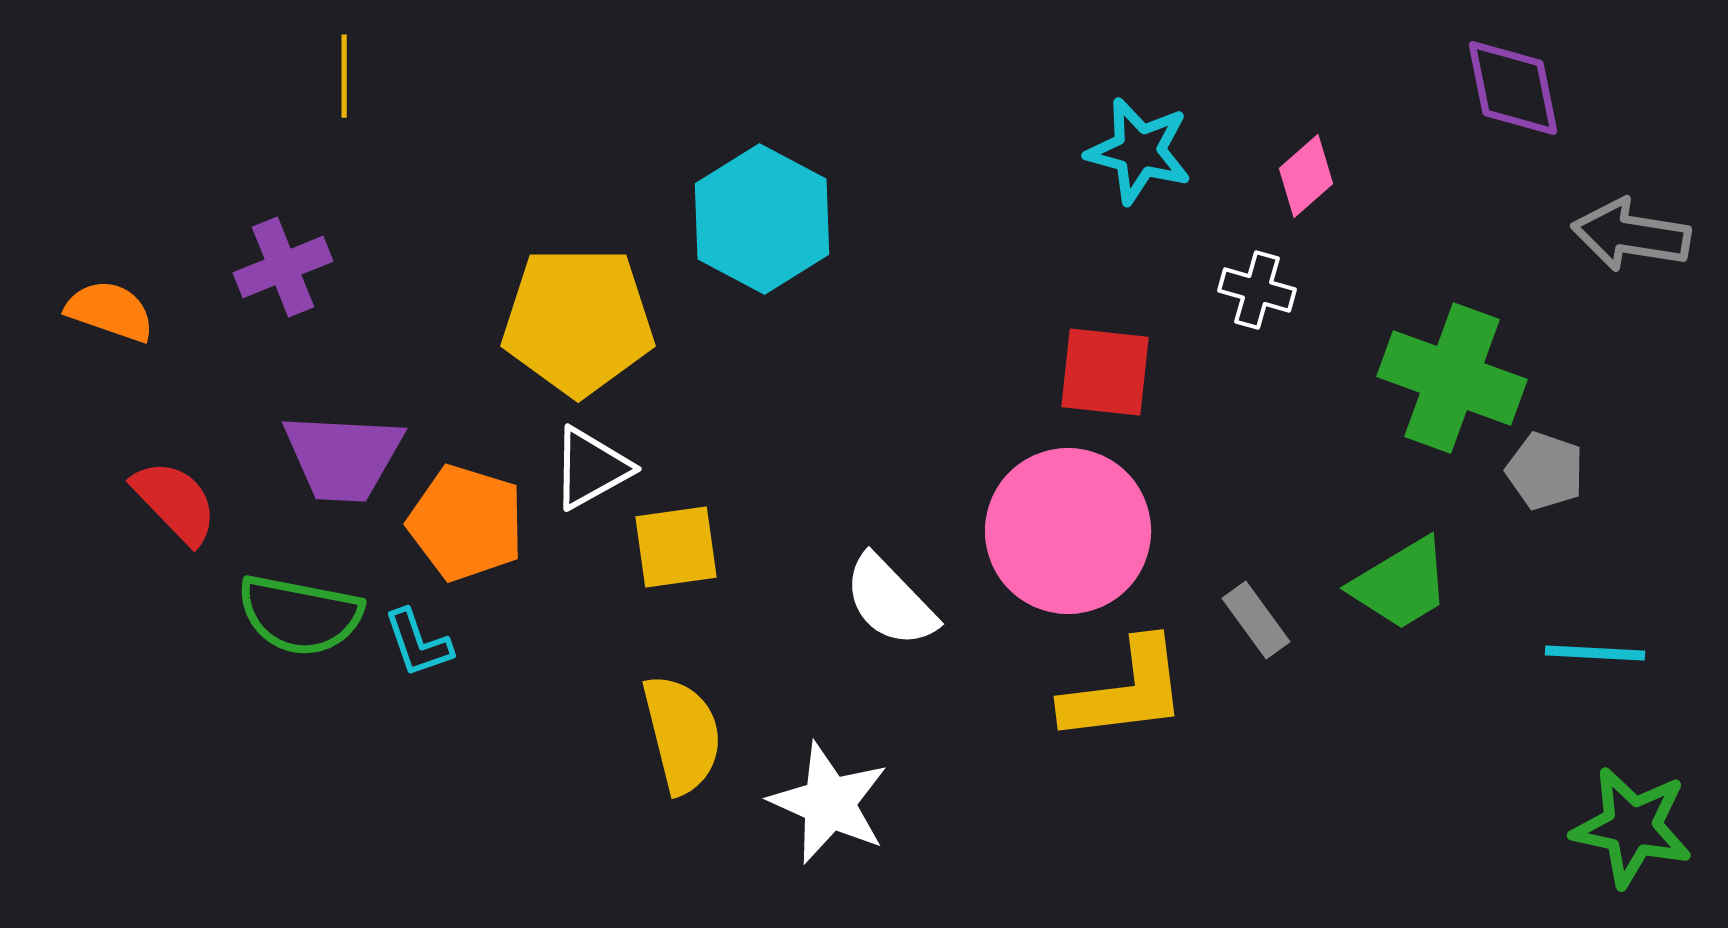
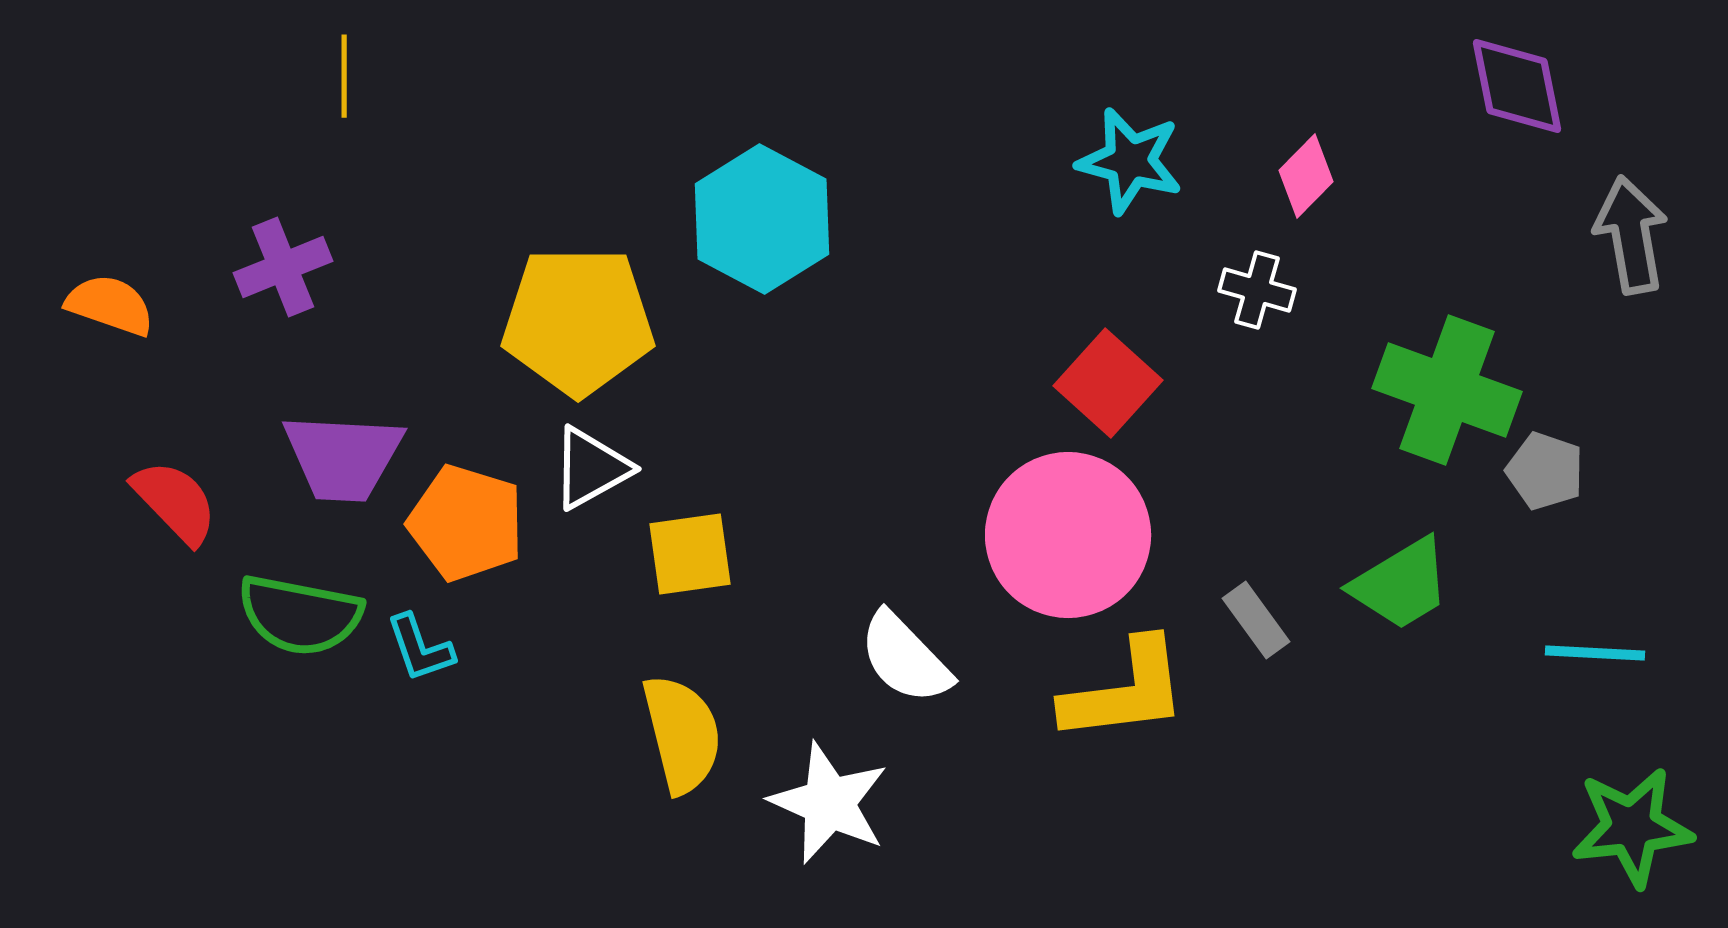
purple diamond: moved 4 px right, 2 px up
cyan star: moved 9 px left, 10 px down
pink diamond: rotated 4 degrees counterclockwise
gray arrow: rotated 71 degrees clockwise
orange semicircle: moved 6 px up
red square: moved 3 px right, 11 px down; rotated 36 degrees clockwise
green cross: moved 5 px left, 12 px down
pink circle: moved 4 px down
yellow square: moved 14 px right, 7 px down
white semicircle: moved 15 px right, 57 px down
cyan L-shape: moved 2 px right, 5 px down
green star: rotated 18 degrees counterclockwise
